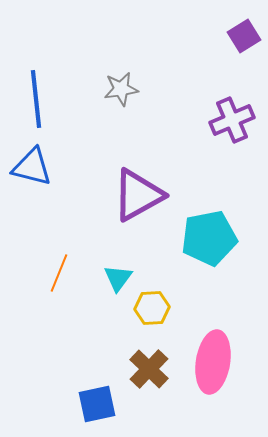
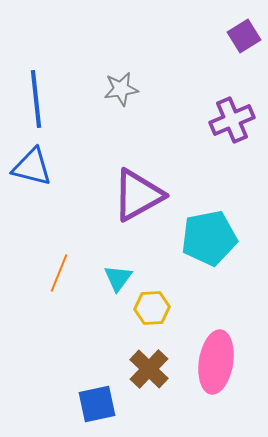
pink ellipse: moved 3 px right
